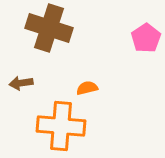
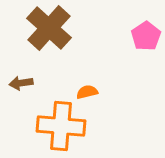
brown cross: rotated 24 degrees clockwise
pink pentagon: moved 2 px up
orange semicircle: moved 4 px down
